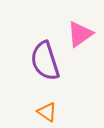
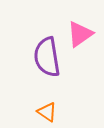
purple semicircle: moved 2 px right, 4 px up; rotated 9 degrees clockwise
